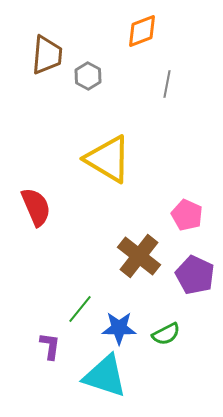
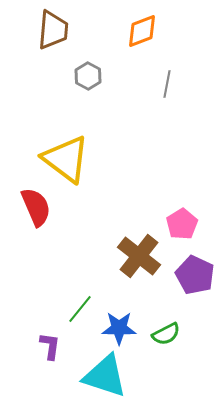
brown trapezoid: moved 6 px right, 25 px up
yellow triangle: moved 42 px left; rotated 6 degrees clockwise
pink pentagon: moved 5 px left, 9 px down; rotated 16 degrees clockwise
